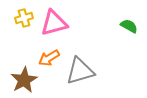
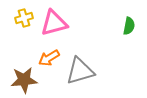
green semicircle: rotated 72 degrees clockwise
brown star: rotated 24 degrees clockwise
